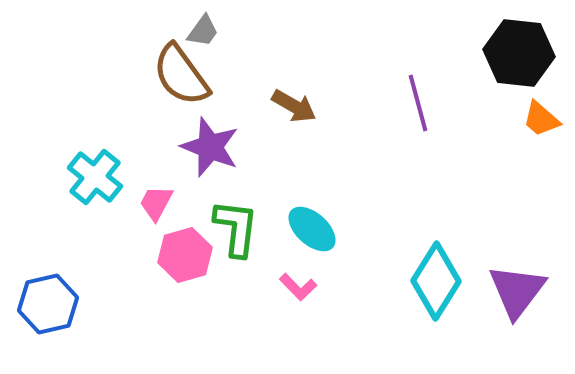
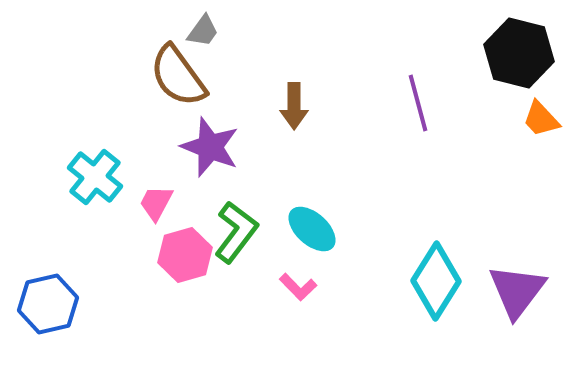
black hexagon: rotated 8 degrees clockwise
brown semicircle: moved 3 px left, 1 px down
brown arrow: rotated 60 degrees clockwise
orange trapezoid: rotated 6 degrees clockwise
green L-shape: moved 4 px down; rotated 30 degrees clockwise
